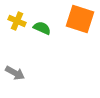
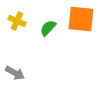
orange square: moved 1 px right; rotated 12 degrees counterclockwise
green semicircle: moved 6 px right; rotated 72 degrees counterclockwise
